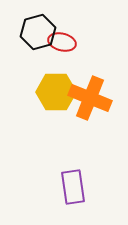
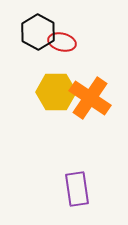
black hexagon: rotated 16 degrees counterclockwise
orange cross: rotated 12 degrees clockwise
purple rectangle: moved 4 px right, 2 px down
